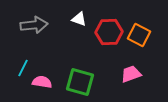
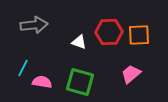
white triangle: moved 23 px down
orange square: rotated 30 degrees counterclockwise
pink trapezoid: rotated 20 degrees counterclockwise
